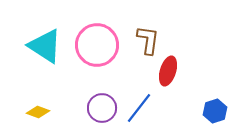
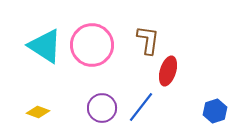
pink circle: moved 5 px left
blue line: moved 2 px right, 1 px up
